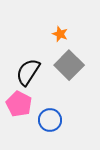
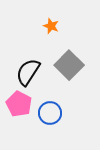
orange star: moved 9 px left, 8 px up
blue circle: moved 7 px up
